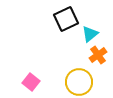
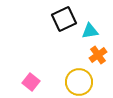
black square: moved 2 px left
cyan triangle: moved 3 px up; rotated 30 degrees clockwise
